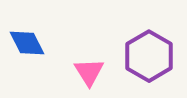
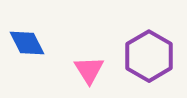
pink triangle: moved 2 px up
